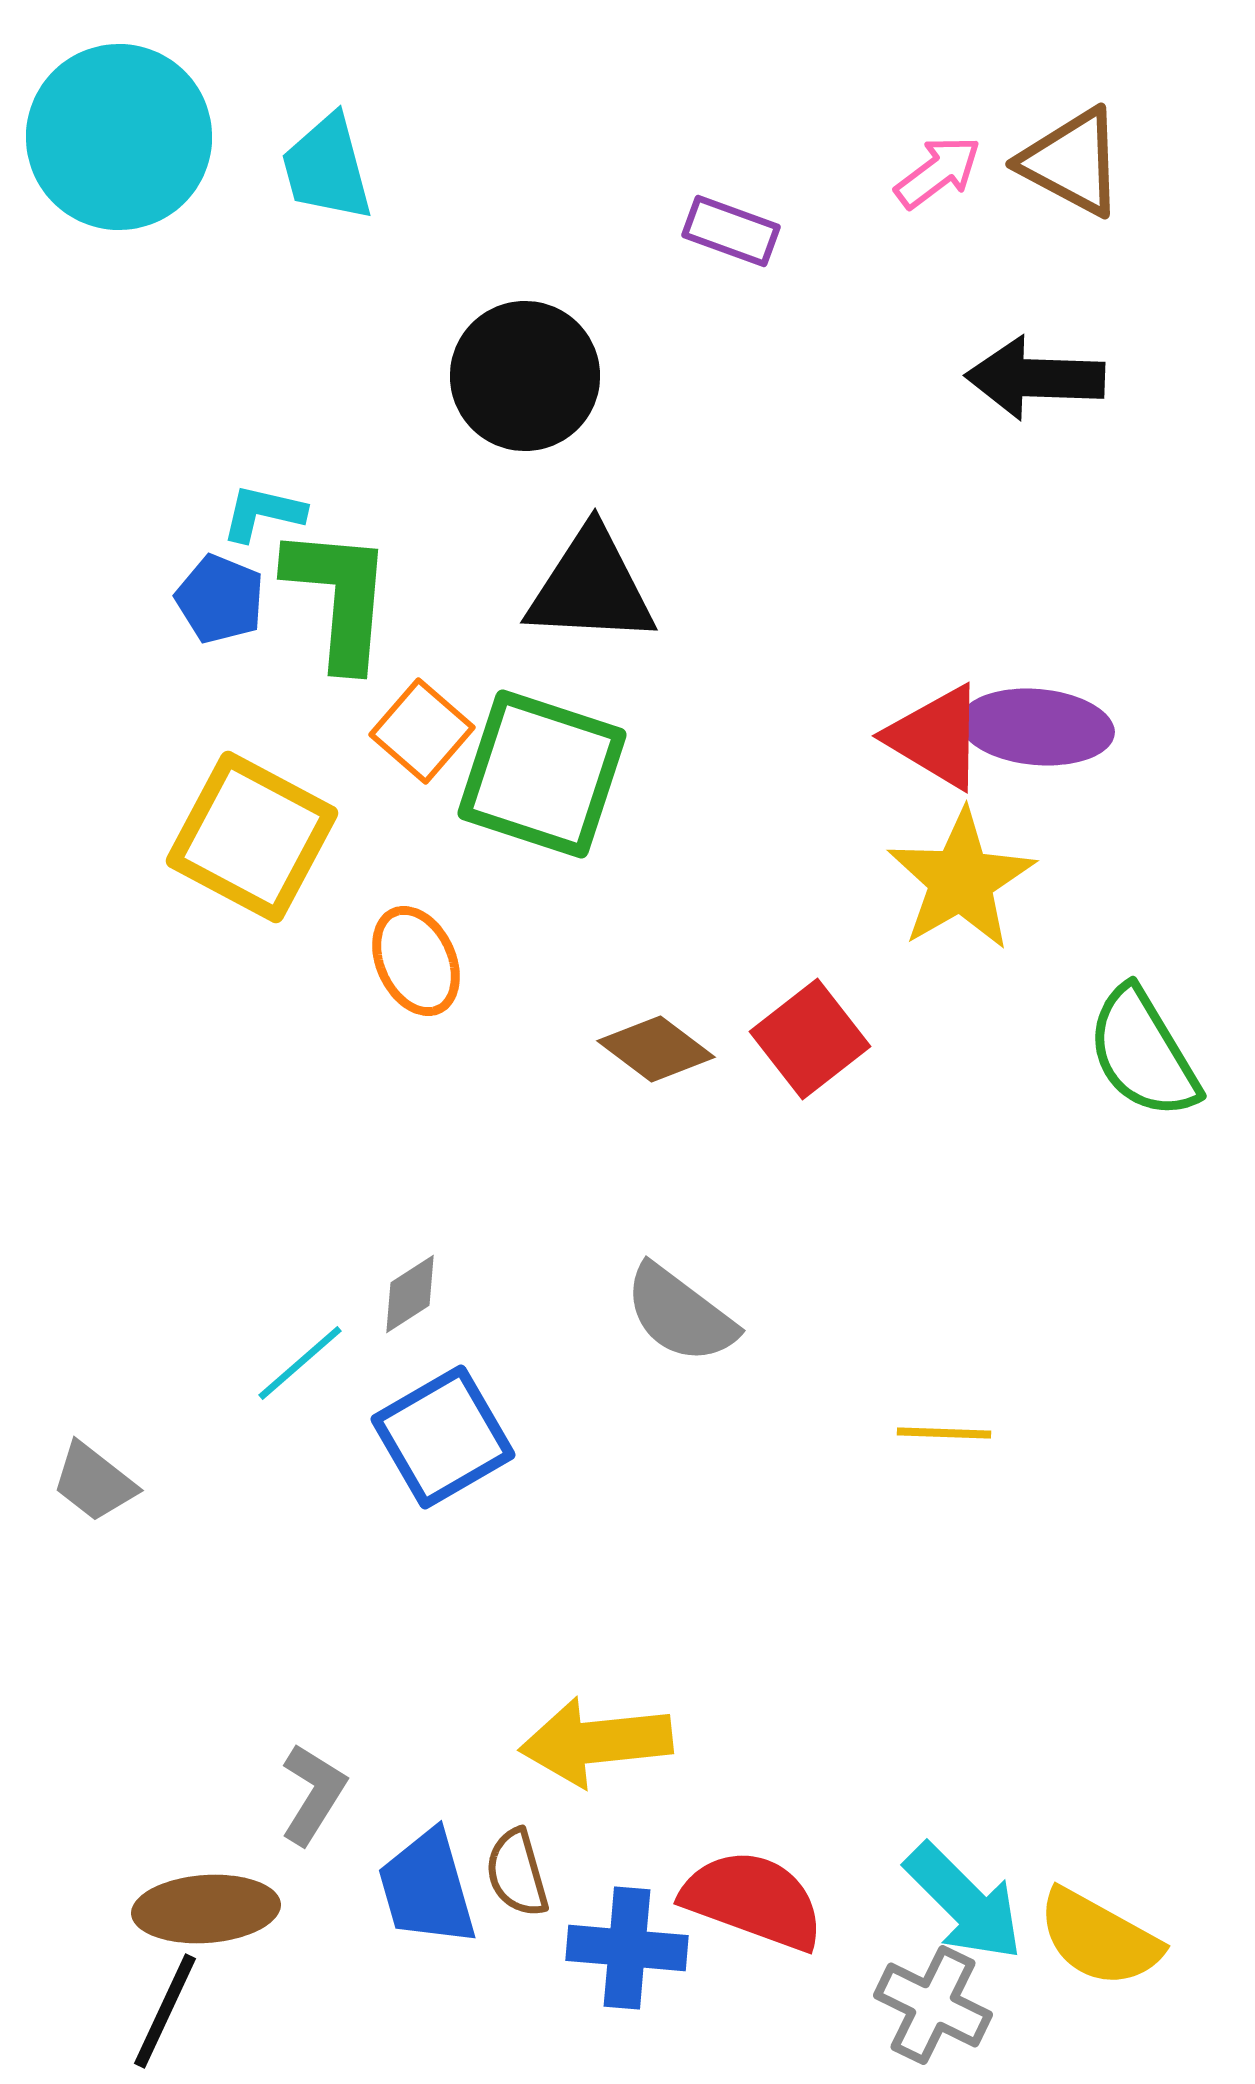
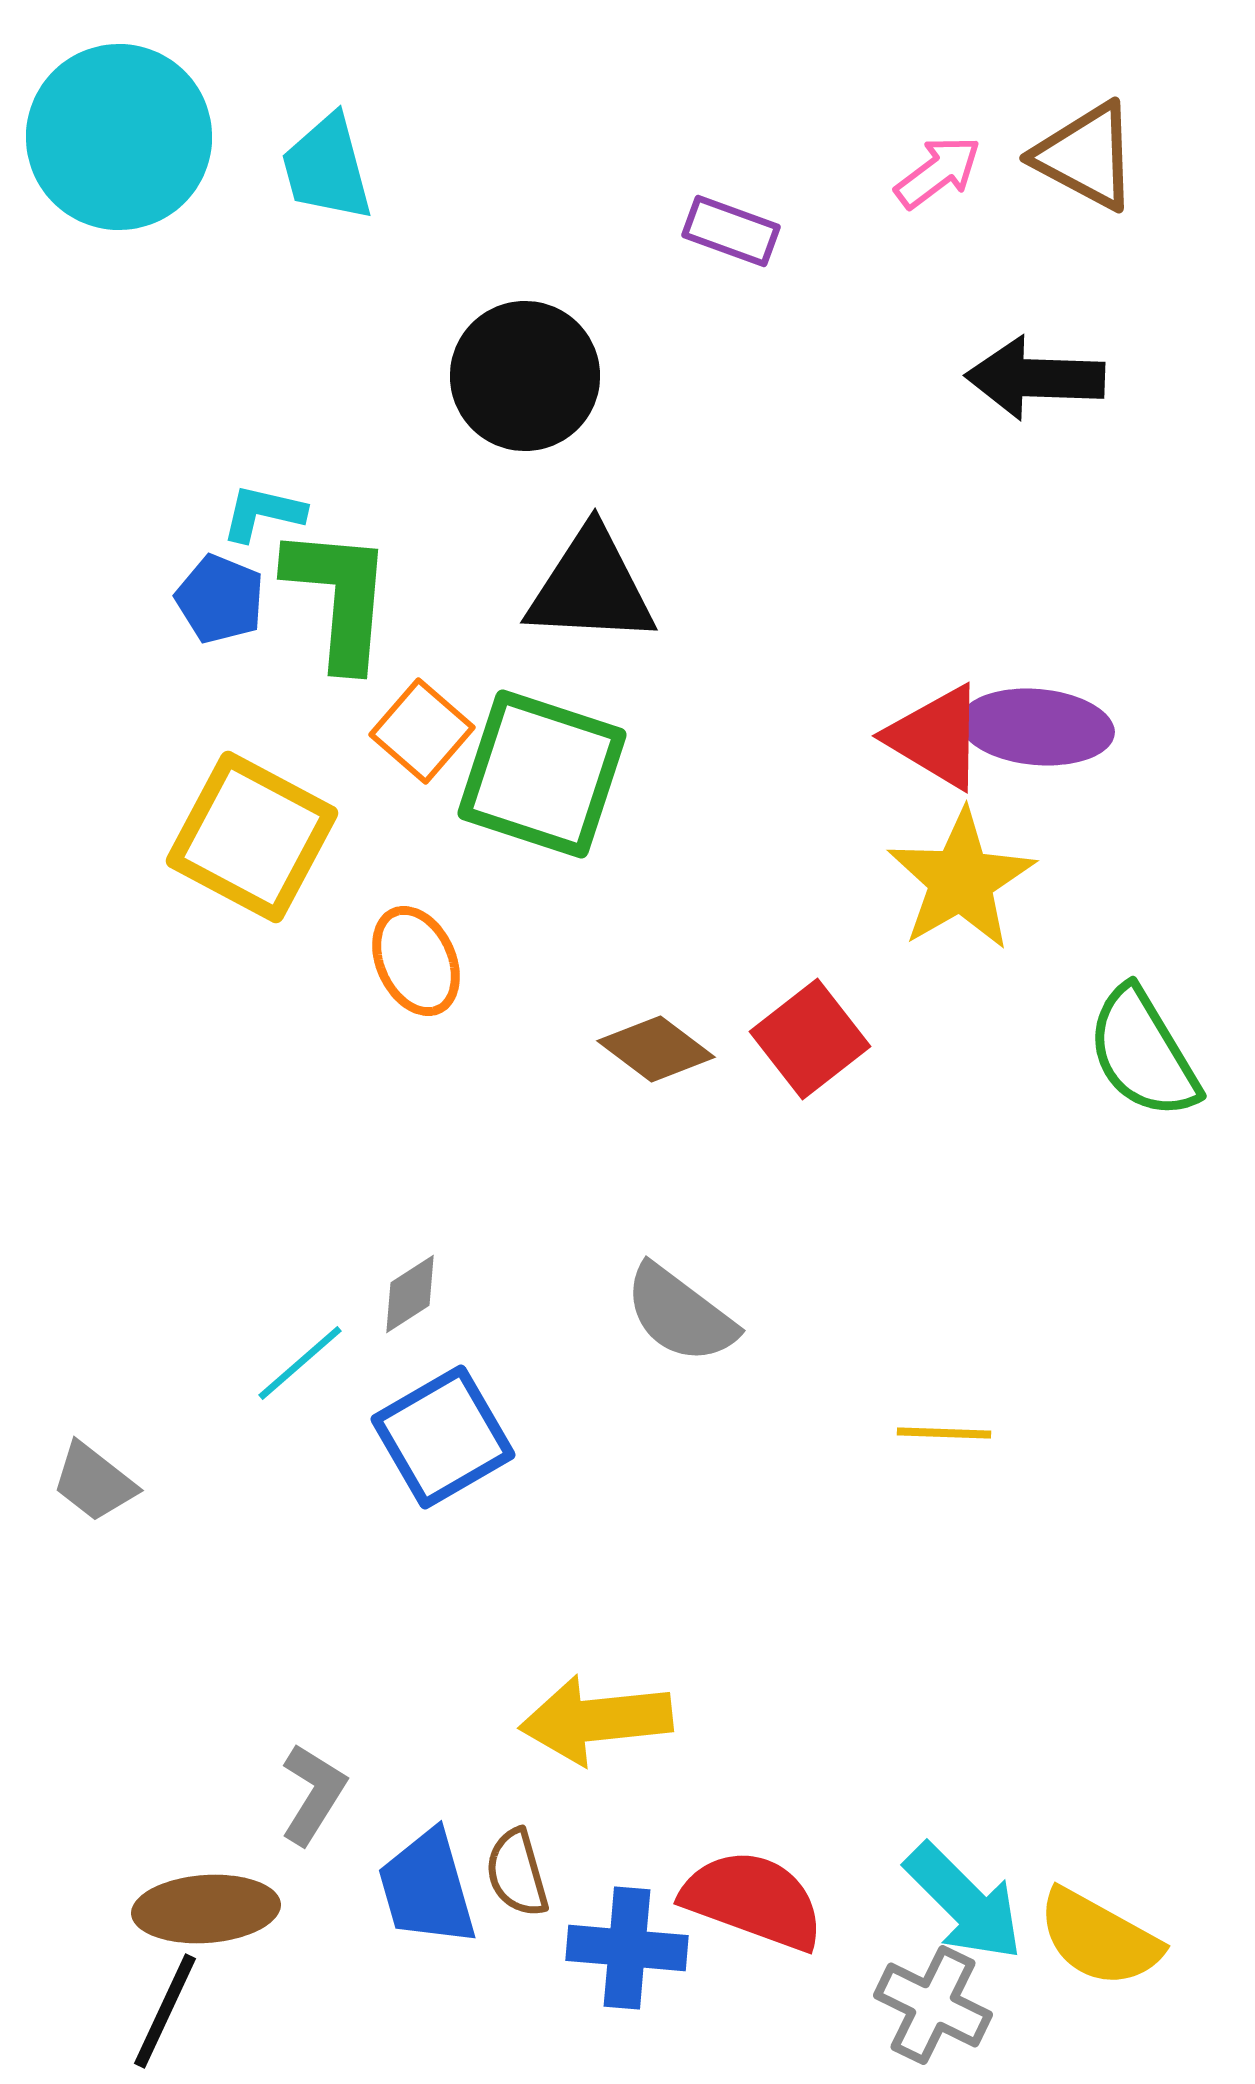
brown triangle: moved 14 px right, 6 px up
yellow arrow: moved 22 px up
